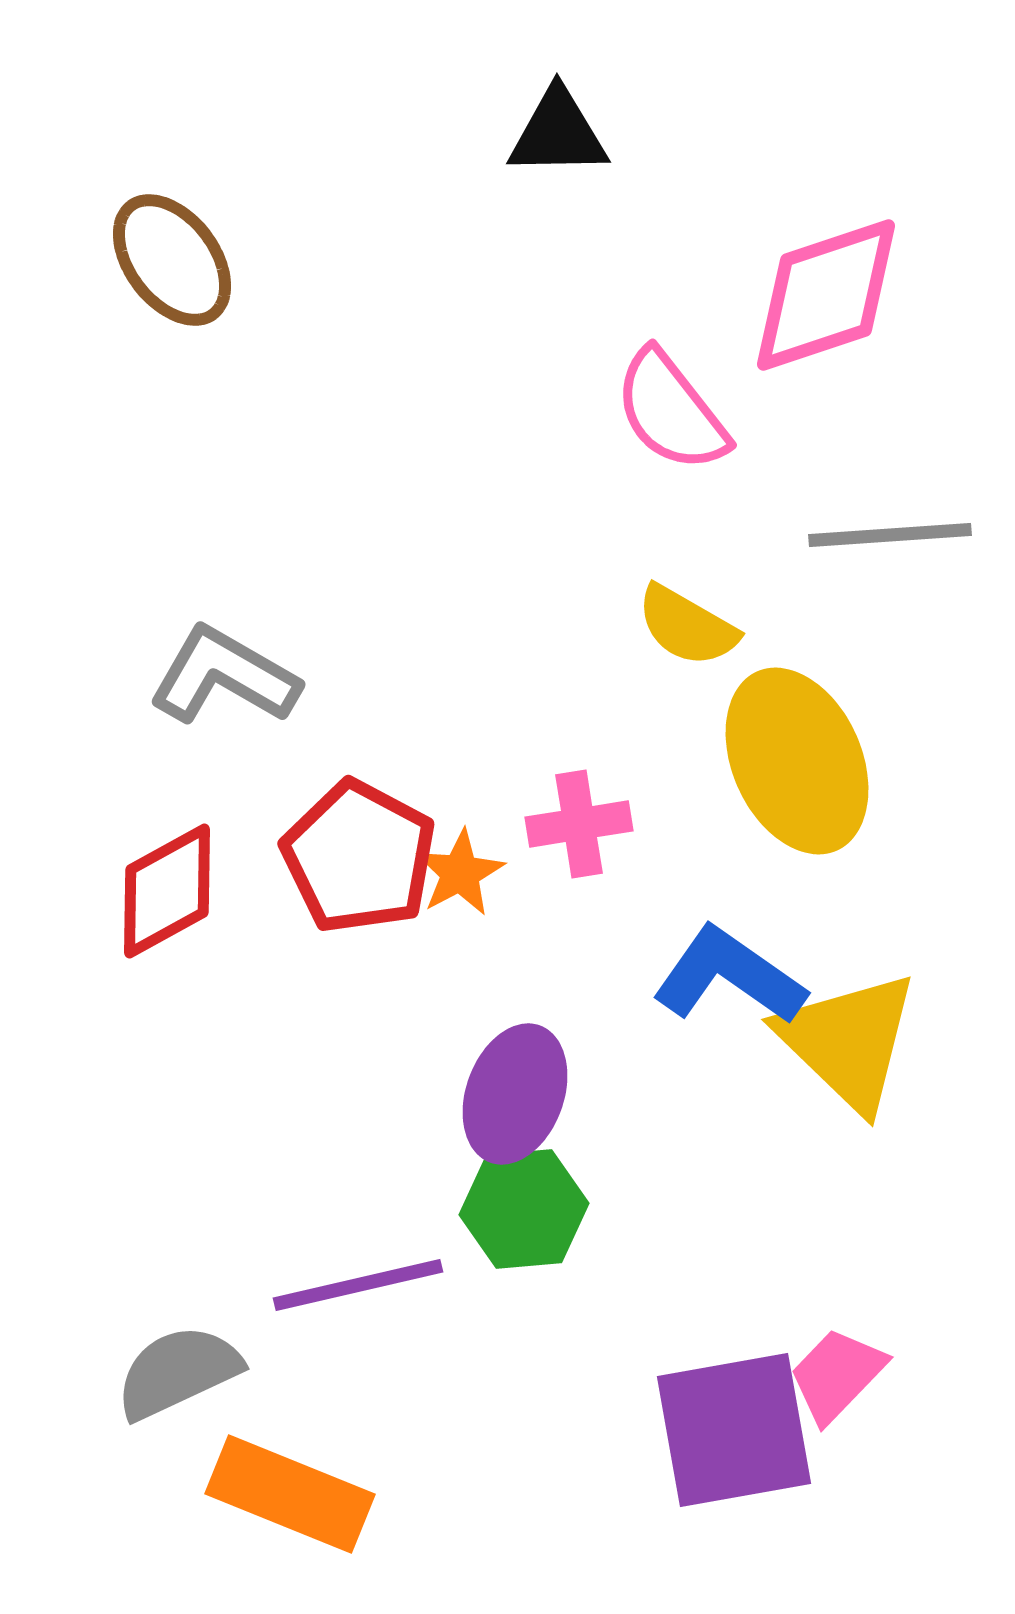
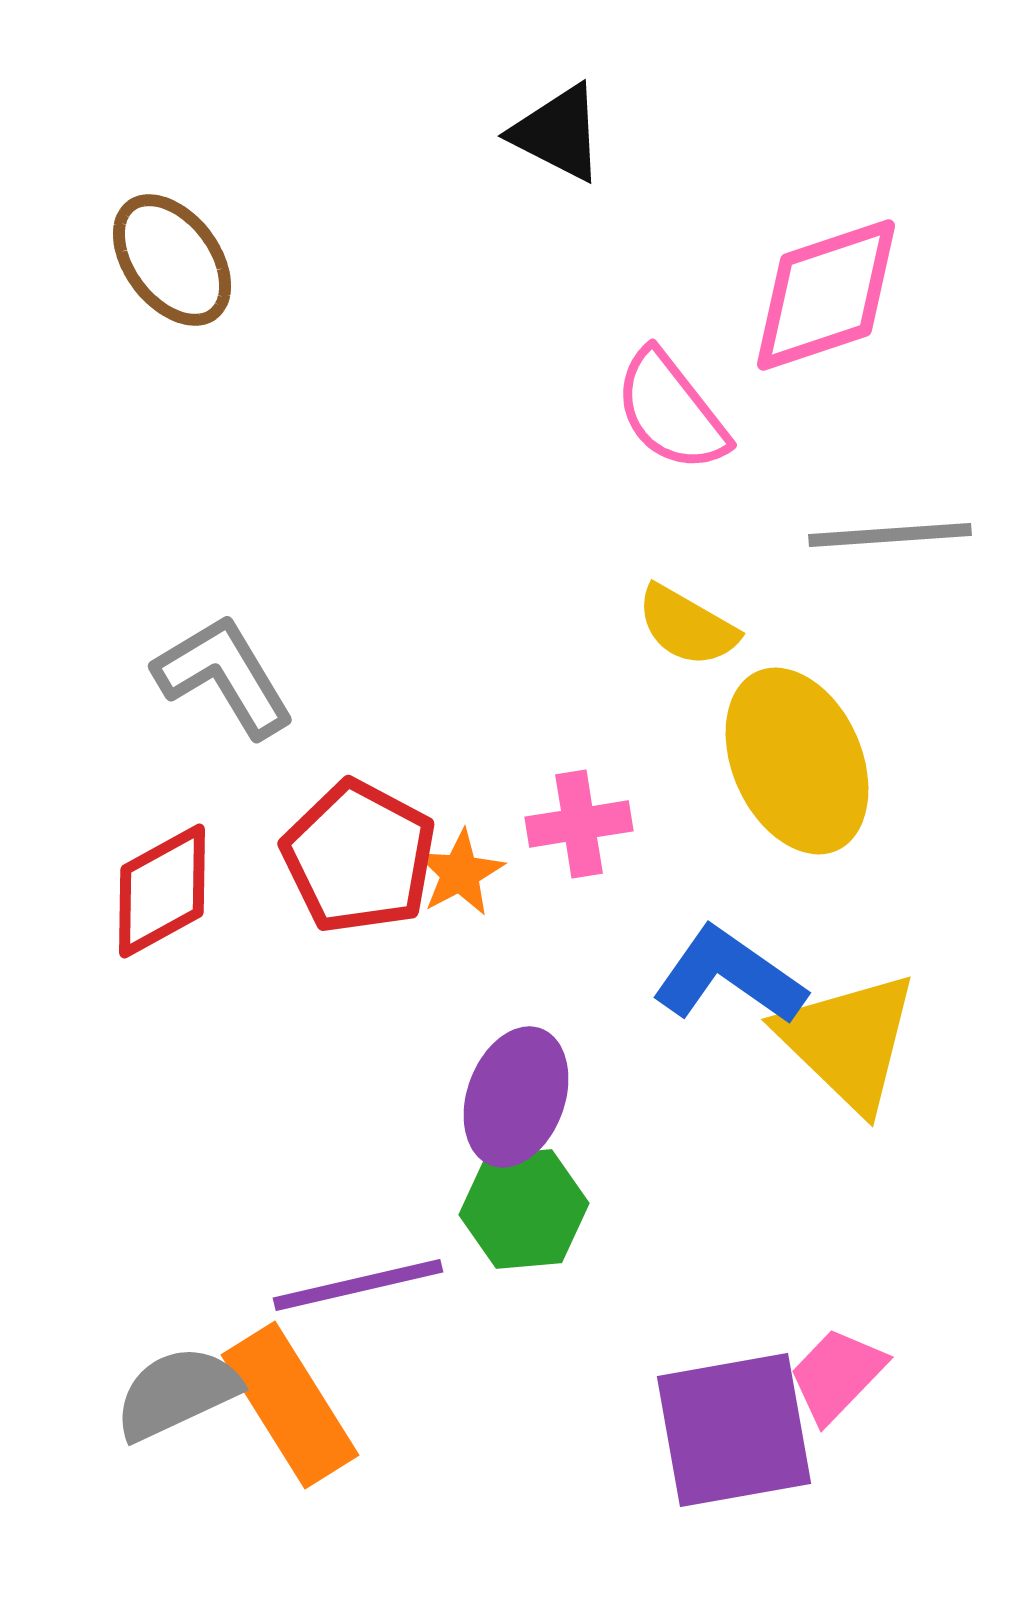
black triangle: rotated 28 degrees clockwise
gray L-shape: rotated 29 degrees clockwise
red diamond: moved 5 px left
purple ellipse: moved 1 px right, 3 px down
gray semicircle: moved 1 px left, 21 px down
orange rectangle: moved 89 px up; rotated 36 degrees clockwise
